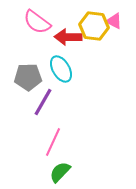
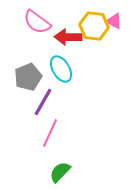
gray pentagon: rotated 20 degrees counterclockwise
pink line: moved 3 px left, 9 px up
